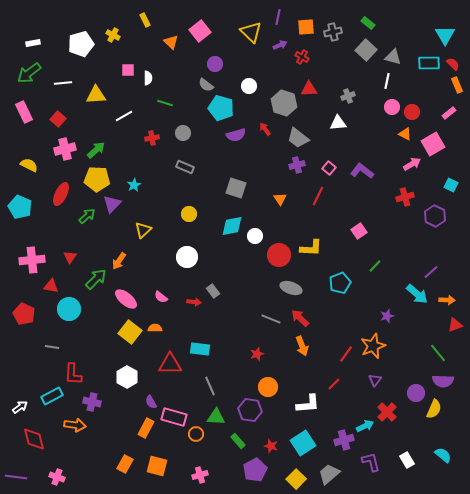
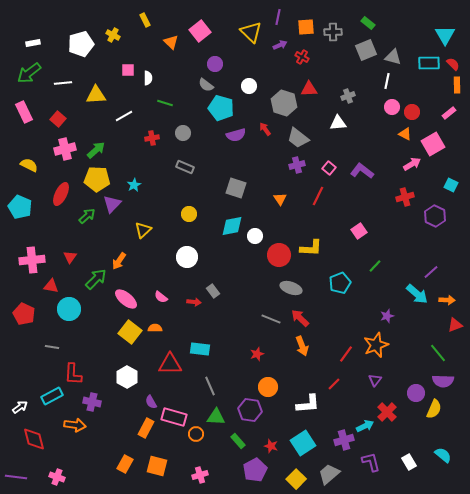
gray cross at (333, 32): rotated 12 degrees clockwise
gray square at (366, 50): rotated 25 degrees clockwise
orange rectangle at (457, 85): rotated 21 degrees clockwise
orange star at (373, 346): moved 3 px right, 1 px up
white rectangle at (407, 460): moved 2 px right, 2 px down
